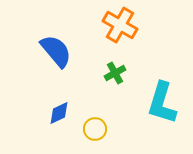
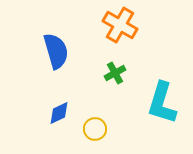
blue semicircle: rotated 24 degrees clockwise
